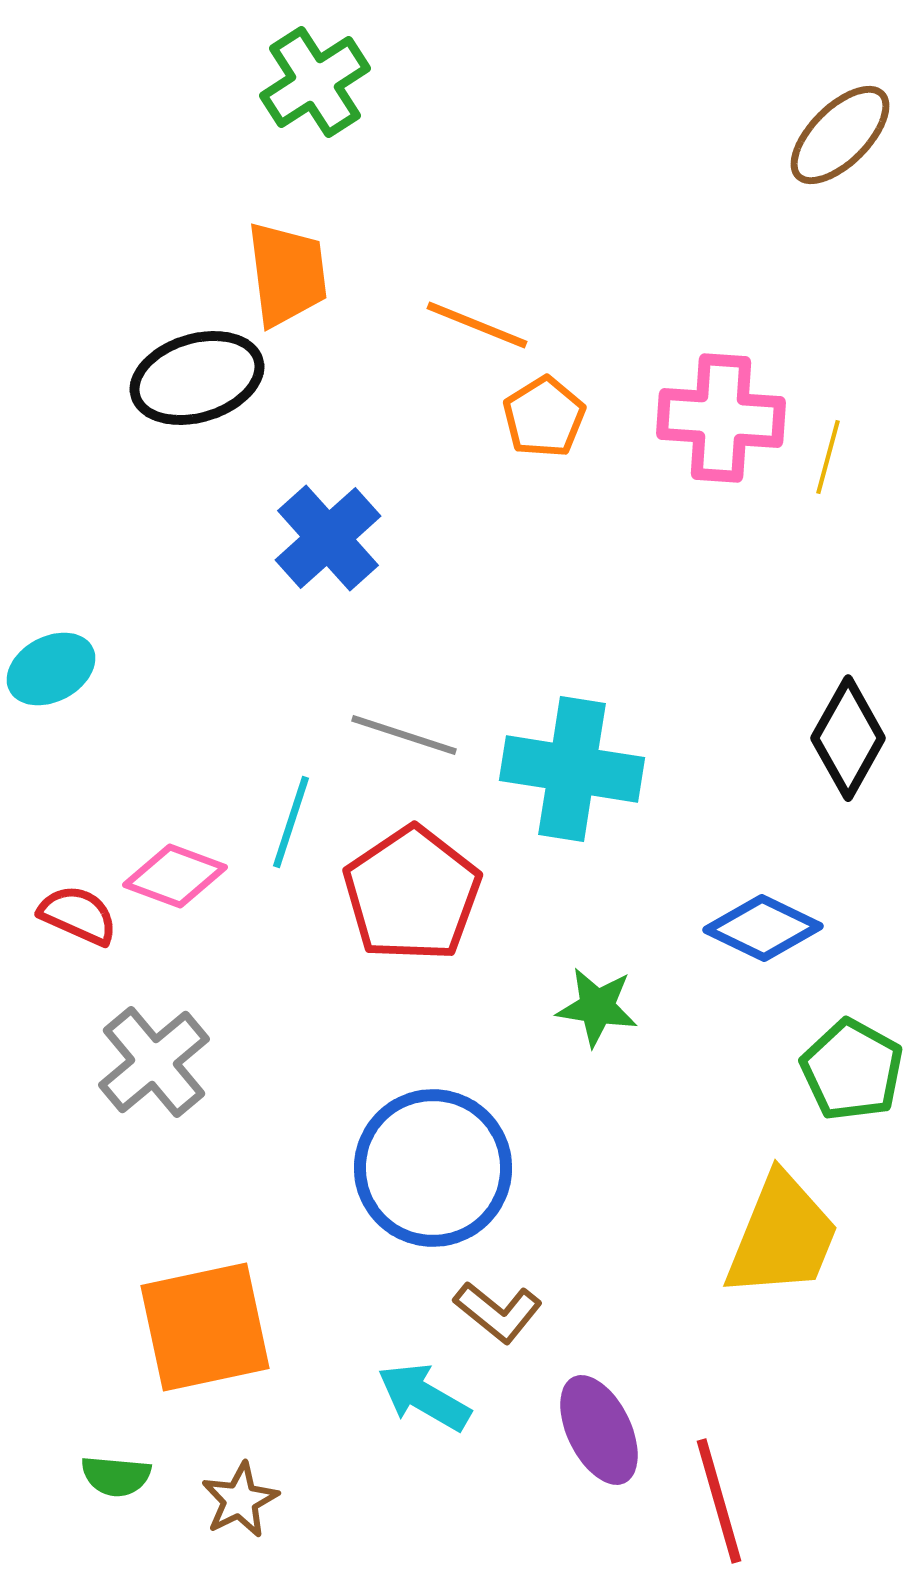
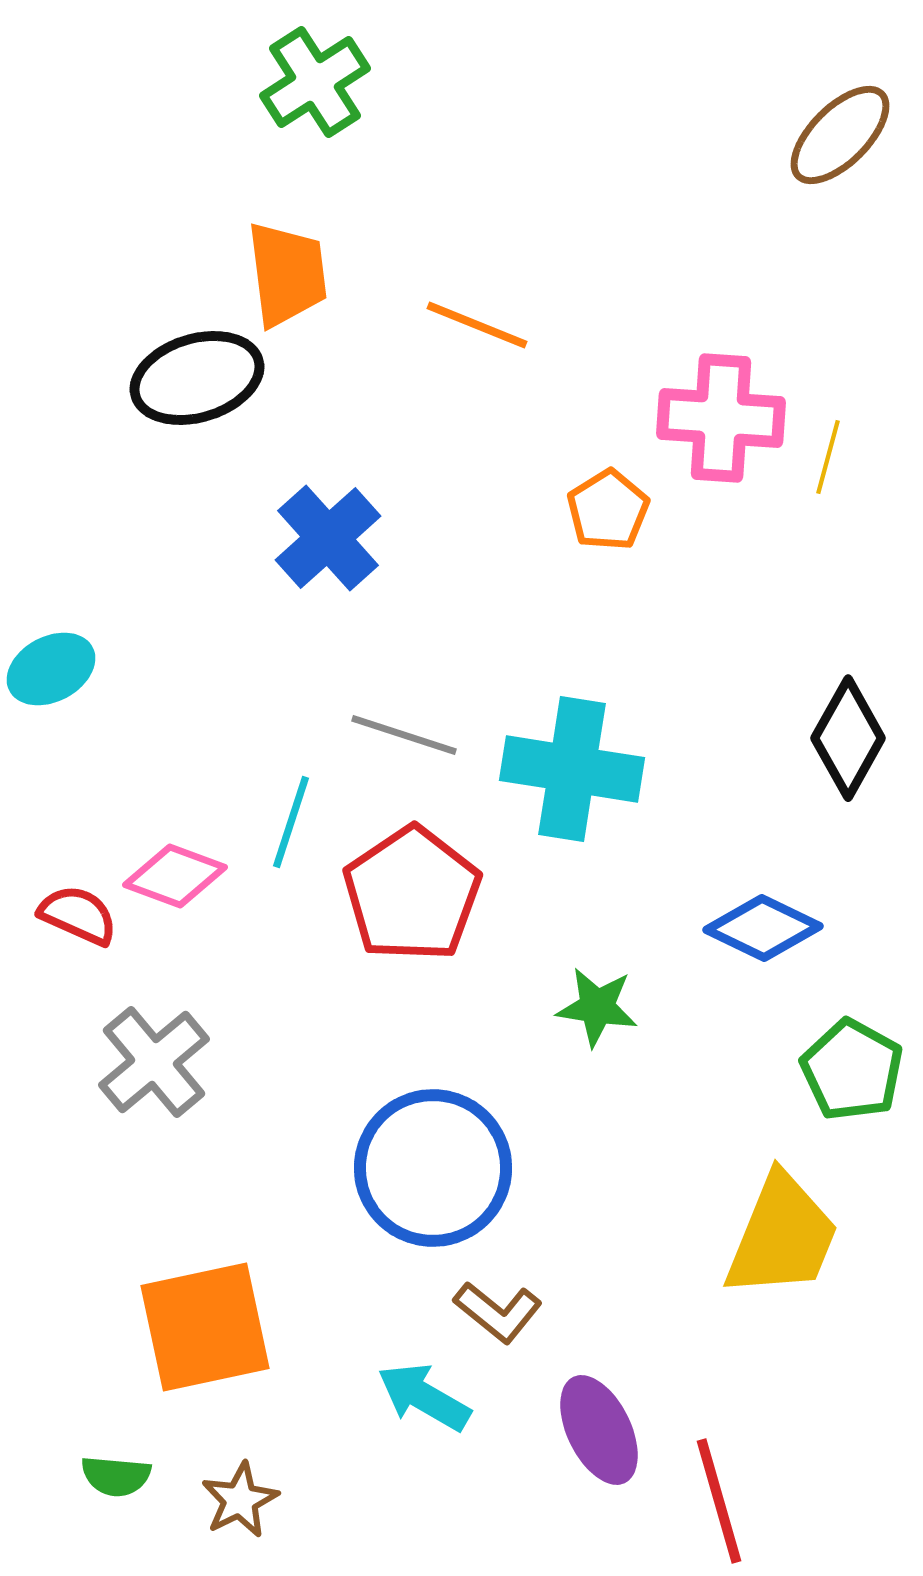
orange pentagon: moved 64 px right, 93 px down
